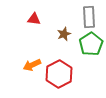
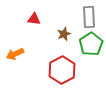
orange arrow: moved 17 px left, 11 px up
red hexagon: moved 3 px right, 4 px up
